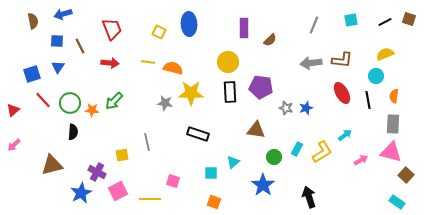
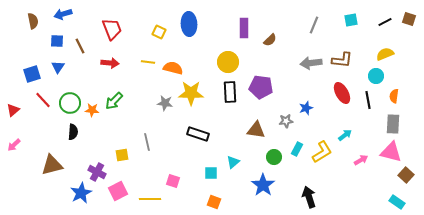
gray star at (286, 108): moved 13 px down; rotated 24 degrees counterclockwise
